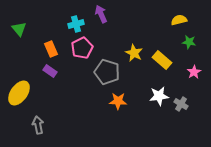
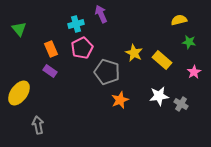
orange star: moved 2 px right, 1 px up; rotated 24 degrees counterclockwise
